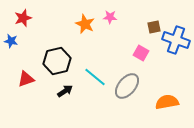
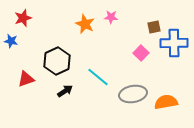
pink star: moved 1 px right
blue cross: moved 2 px left, 3 px down; rotated 20 degrees counterclockwise
pink square: rotated 14 degrees clockwise
black hexagon: rotated 12 degrees counterclockwise
cyan line: moved 3 px right
gray ellipse: moved 6 px right, 8 px down; rotated 40 degrees clockwise
orange semicircle: moved 1 px left
